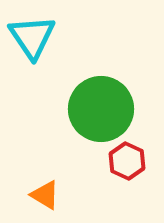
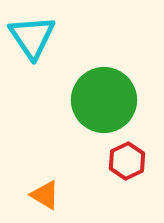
green circle: moved 3 px right, 9 px up
red hexagon: rotated 9 degrees clockwise
